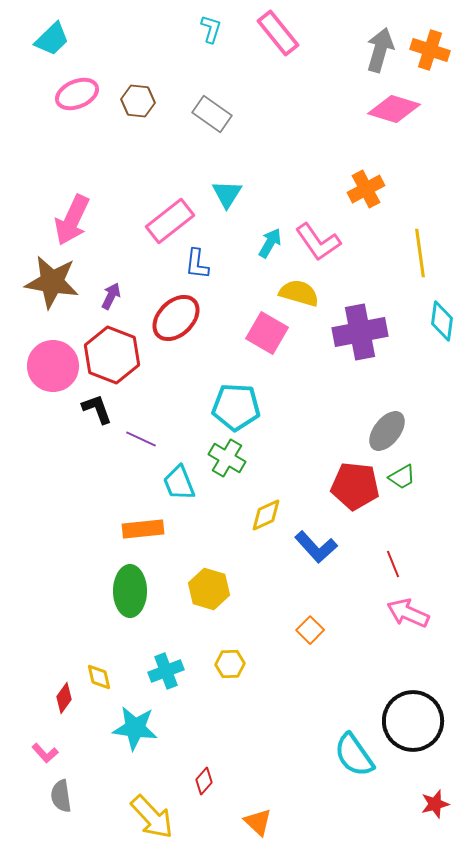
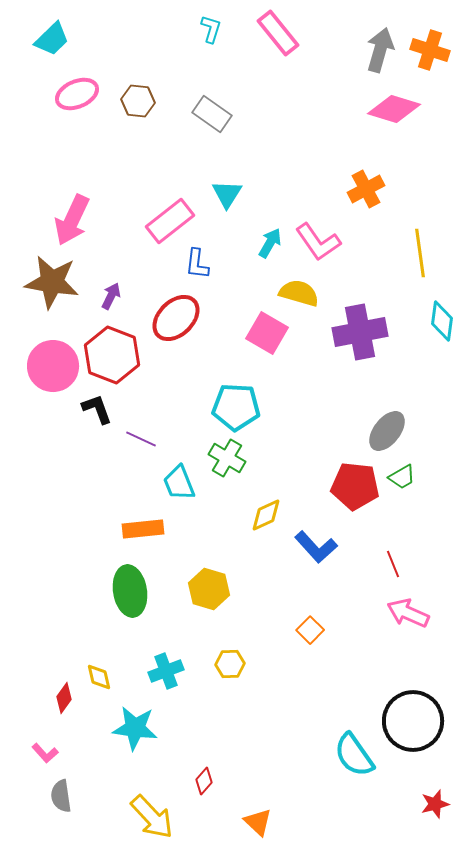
green ellipse at (130, 591): rotated 9 degrees counterclockwise
